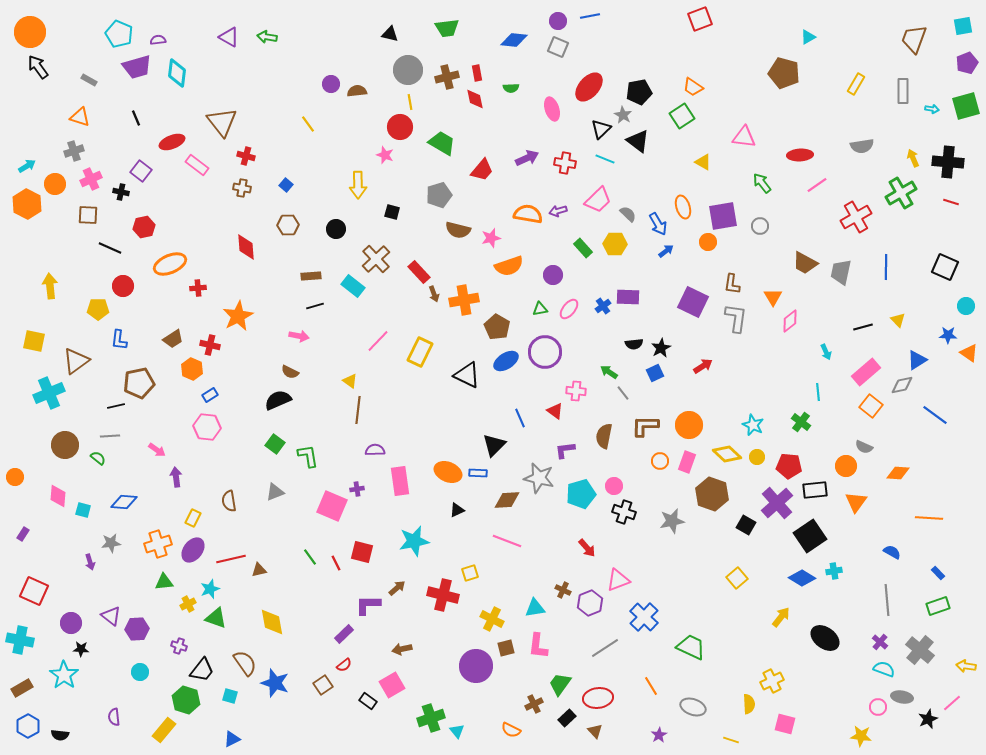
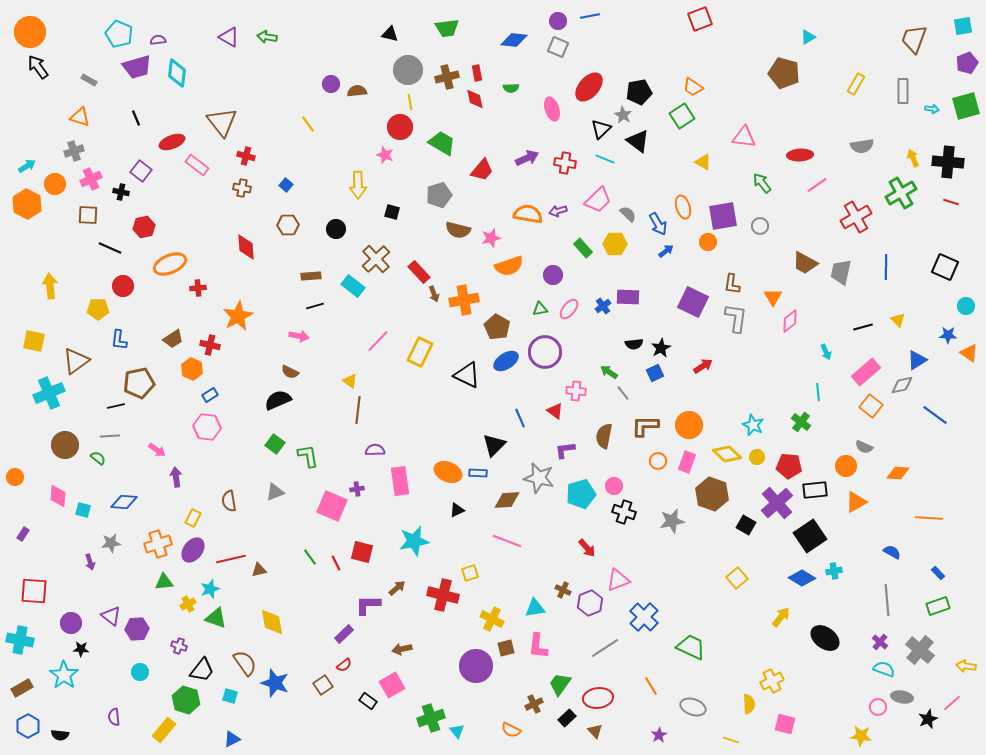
orange circle at (660, 461): moved 2 px left
orange triangle at (856, 502): rotated 25 degrees clockwise
red square at (34, 591): rotated 20 degrees counterclockwise
